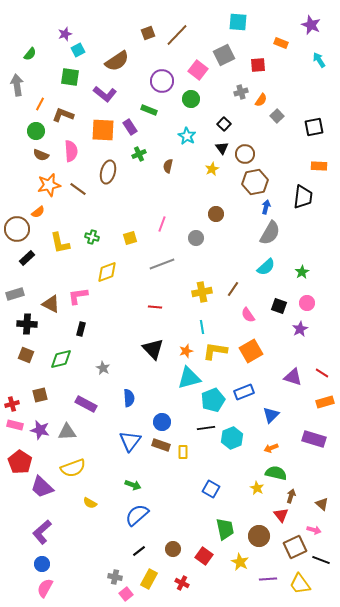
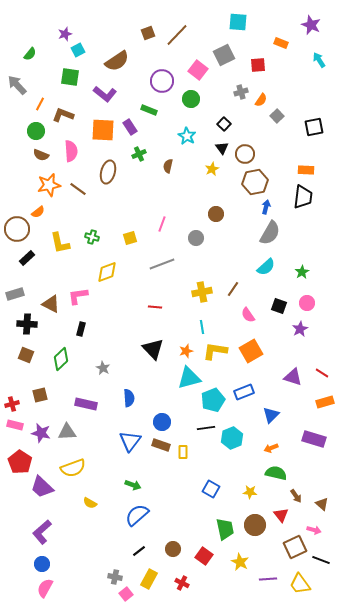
gray arrow at (17, 85): rotated 35 degrees counterclockwise
orange rectangle at (319, 166): moved 13 px left, 4 px down
green diamond at (61, 359): rotated 30 degrees counterclockwise
purple rectangle at (86, 404): rotated 15 degrees counterclockwise
purple star at (40, 430): moved 1 px right, 3 px down
yellow star at (257, 488): moved 7 px left, 4 px down; rotated 24 degrees counterclockwise
brown arrow at (291, 496): moved 5 px right; rotated 128 degrees clockwise
brown circle at (259, 536): moved 4 px left, 11 px up
